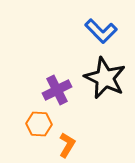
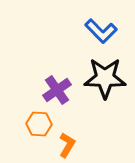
black star: rotated 24 degrees counterclockwise
purple cross: rotated 8 degrees counterclockwise
